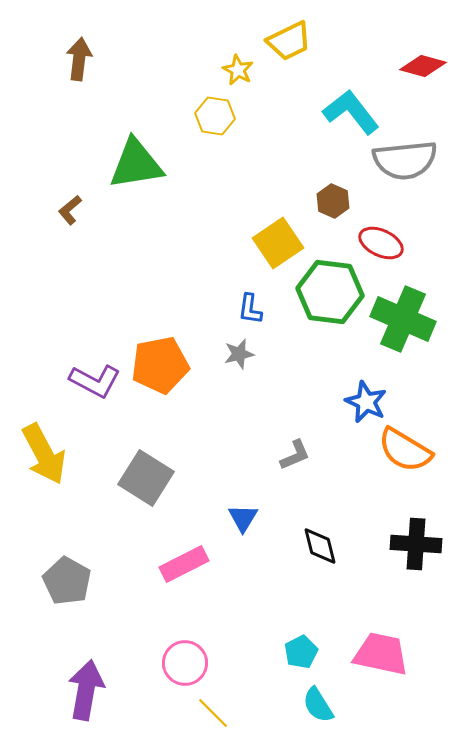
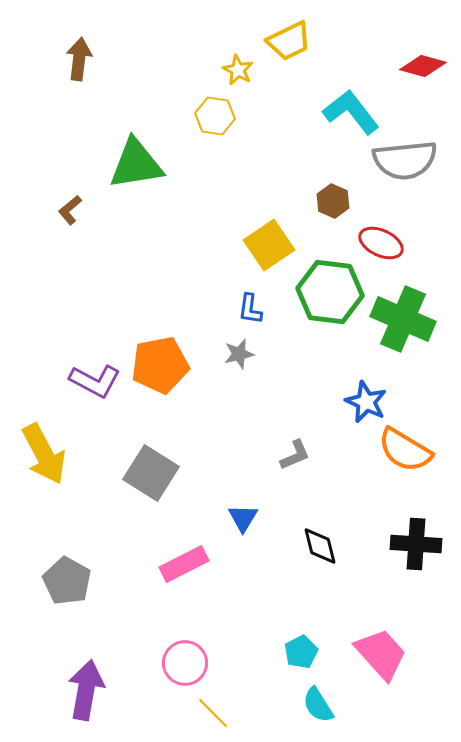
yellow square: moved 9 px left, 2 px down
gray square: moved 5 px right, 5 px up
pink trapezoid: rotated 36 degrees clockwise
